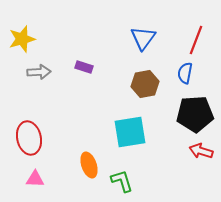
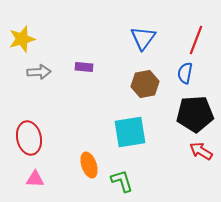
purple rectangle: rotated 12 degrees counterclockwise
red arrow: rotated 15 degrees clockwise
